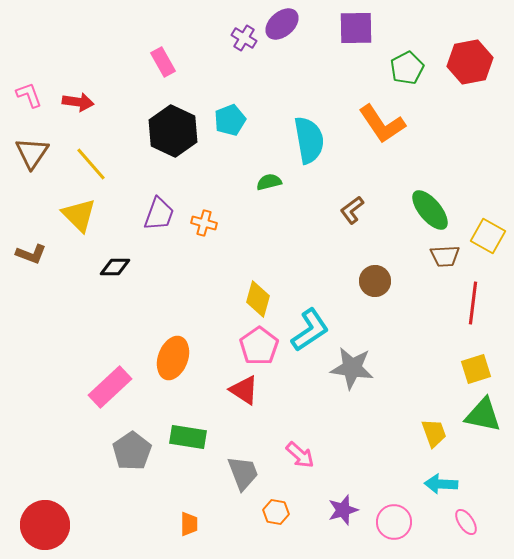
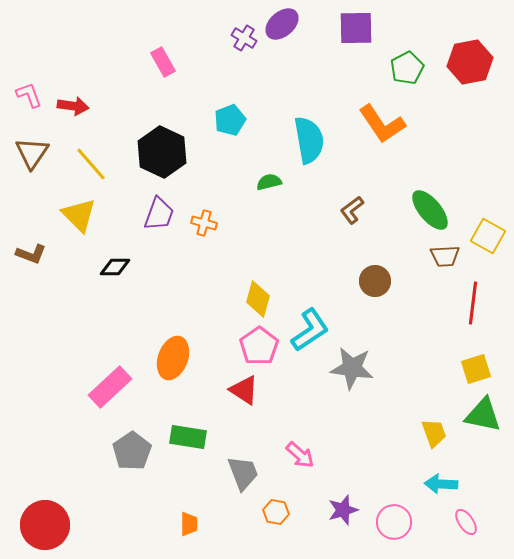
red arrow at (78, 102): moved 5 px left, 4 px down
black hexagon at (173, 131): moved 11 px left, 21 px down
